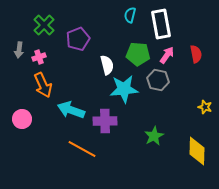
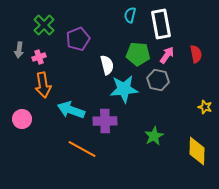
orange arrow: rotated 15 degrees clockwise
